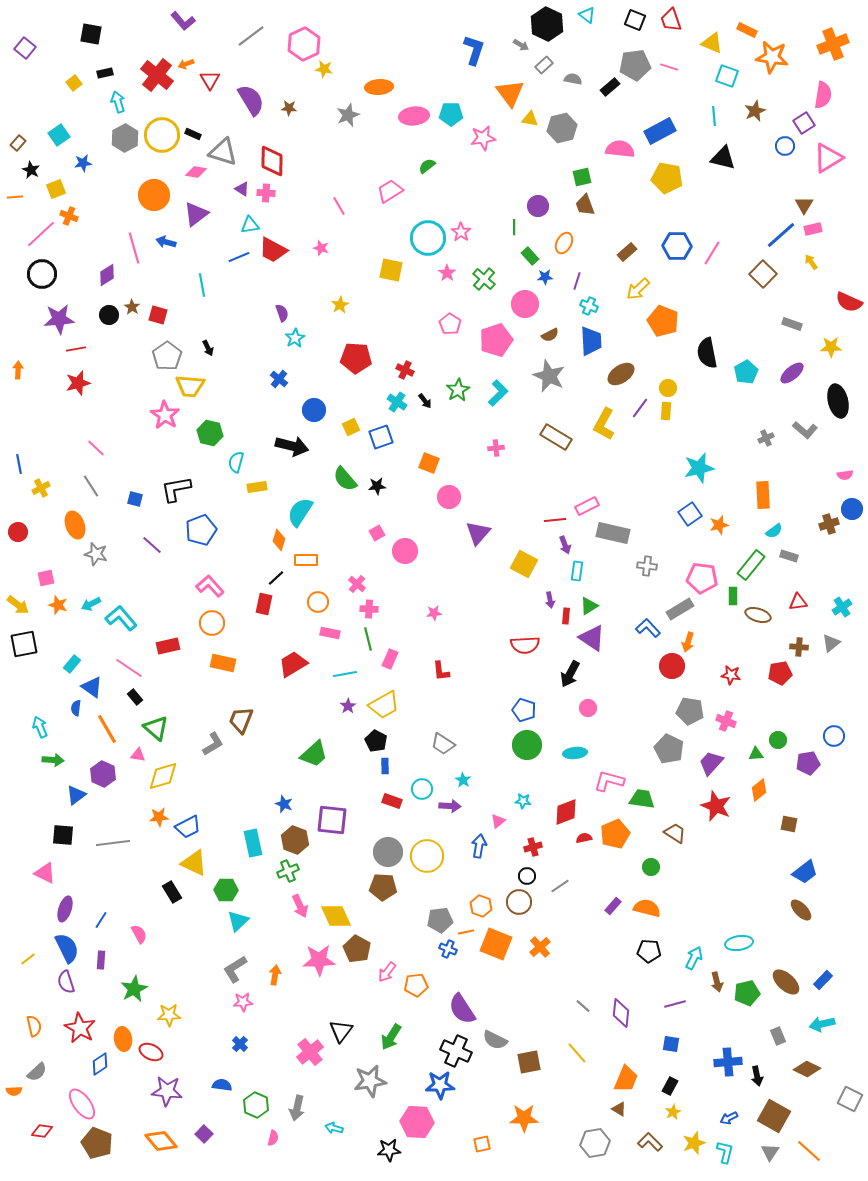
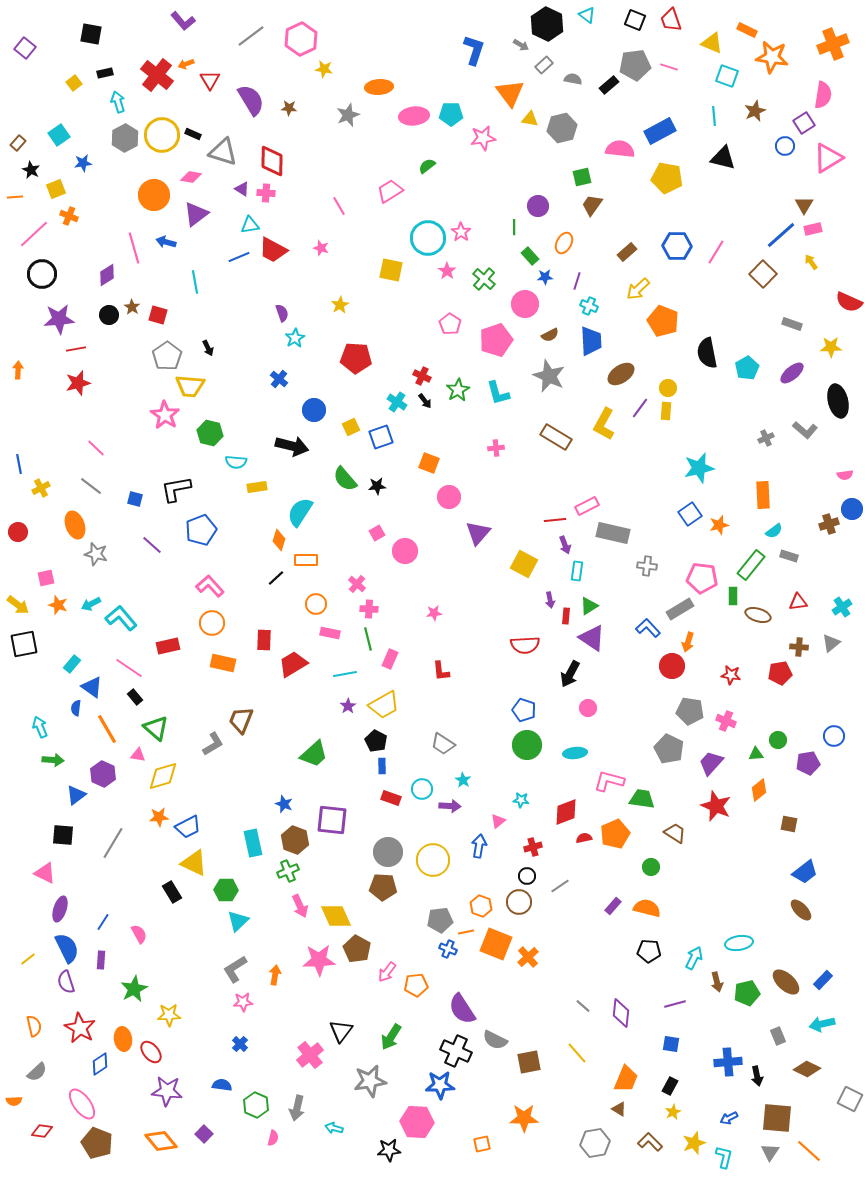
pink hexagon at (304, 44): moved 3 px left, 5 px up
black rectangle at (610, 87): moved 1 px left, 2 px up
pink diamond at (196, 172): moved 5 px left, 5 px down
brown trapezoid at (585, 205): moved 7 px right; rotated 55 degrees clockwise
pink line at (41, 234): moved 7 px left
pink line at (712, 253): moved 4 px right, 1 px up
pink star at (447, 273): moved 2 px up
cyan line at (202, 285): moved 7 px left, 3 px up
red cross at (405, 370): moved 17 px right, 6 px down
cyan pentagon at (746, 372): moved 1 px right, 4 px up
cyan L-shape at (498, 393): rotated 120 degrees clockwise
cyan semicircle at (236, 462): rotated 100 degrees counterclockwise
gray line at (91, 486): rotated 20 degrees counterclockwise
orange circle at (318, 602): moved 2 px left, 2 px down
red rectangle at (264, 604): moved 36 px down; rotated 10 degrees counterclockwise
blue rectangle at (385, 766): moved 3 px left
red rectangle at (392, 801): moved 1 px left, 3 px up
cyan star at (523, 801): moved 2 px left, 1 px up
gray line at (113, 843): rotated 52 degrees counterclockwise
yellow circle at (427, 856): moved 6 px right, 4 px down
purple ellipse at (65, 909): moved 5 px left
blue line at (101, 920): moved 2 px right, 2 px down
orange cross at (540, 947): moved 12 px left, 10 px down
red ellipse at (151, 1052): rotated 25 degrees clockwise
pink cross at (310, 1052): moved 3 px down
orange semicircle at (14, 1091): moved 10 px down
brown square at (774, 1116): moved 3 px right, 2 px down; rotated 24 degrees counterclockwise
cyan L-shape at (725, 1152): moved 1 px left, 5 px down
